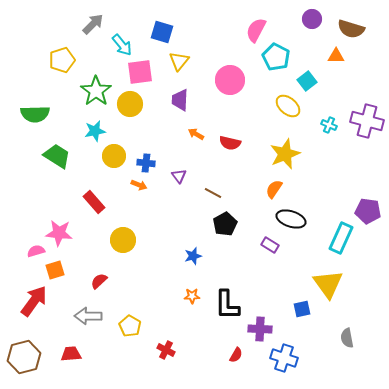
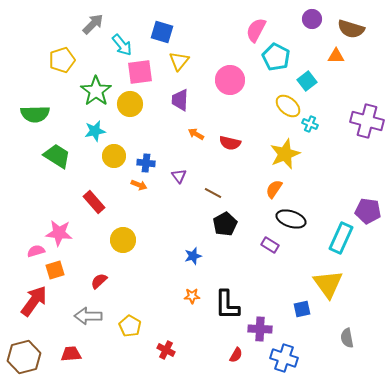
cyan cross at (329, 125): moved 19 px left, 1 px up
